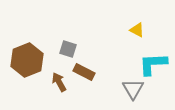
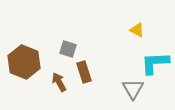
brown hexagon: moved 3 px left, 2 px down; rotated 16 degrees counterclockwise
cyan L-shape: moved 2 px right, 1 px up
brown rectangle: rotated 45 degrees clockwise
